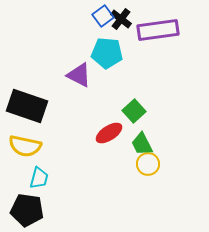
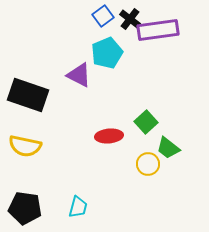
black cross: moved 9 px right
cyan pentagon: rotated 28 degrees counterclockwise
black rectangle: moved 1 px right, 11 px up
green square: moved 12 px right, 11 px down
red ellipse: moved 3 px down; rotated 28 degrees clockwise
green trapezoid: moved 26 px right, 4 px down; rotated 25 degrees counterclockwise
cyan trapezoid: moved 39 px right, 29 px down
black pentagon: moved 2 px left, 2 px up
